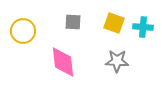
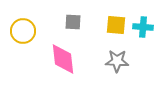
yellow square: moved 2 px right, 2 px down; rotated 15 degrees counterclockwise
pink diamond: moved 3 px up
